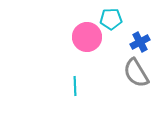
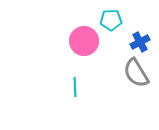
cyan pentagon: moved 1 px down
pink circle: moved 3 px left, 4 px down
cyan line: moved 1 px down
